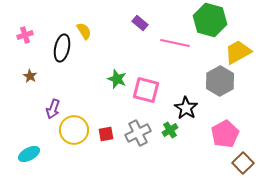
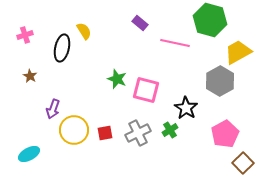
red square: moved 1 px left, 1 px up
